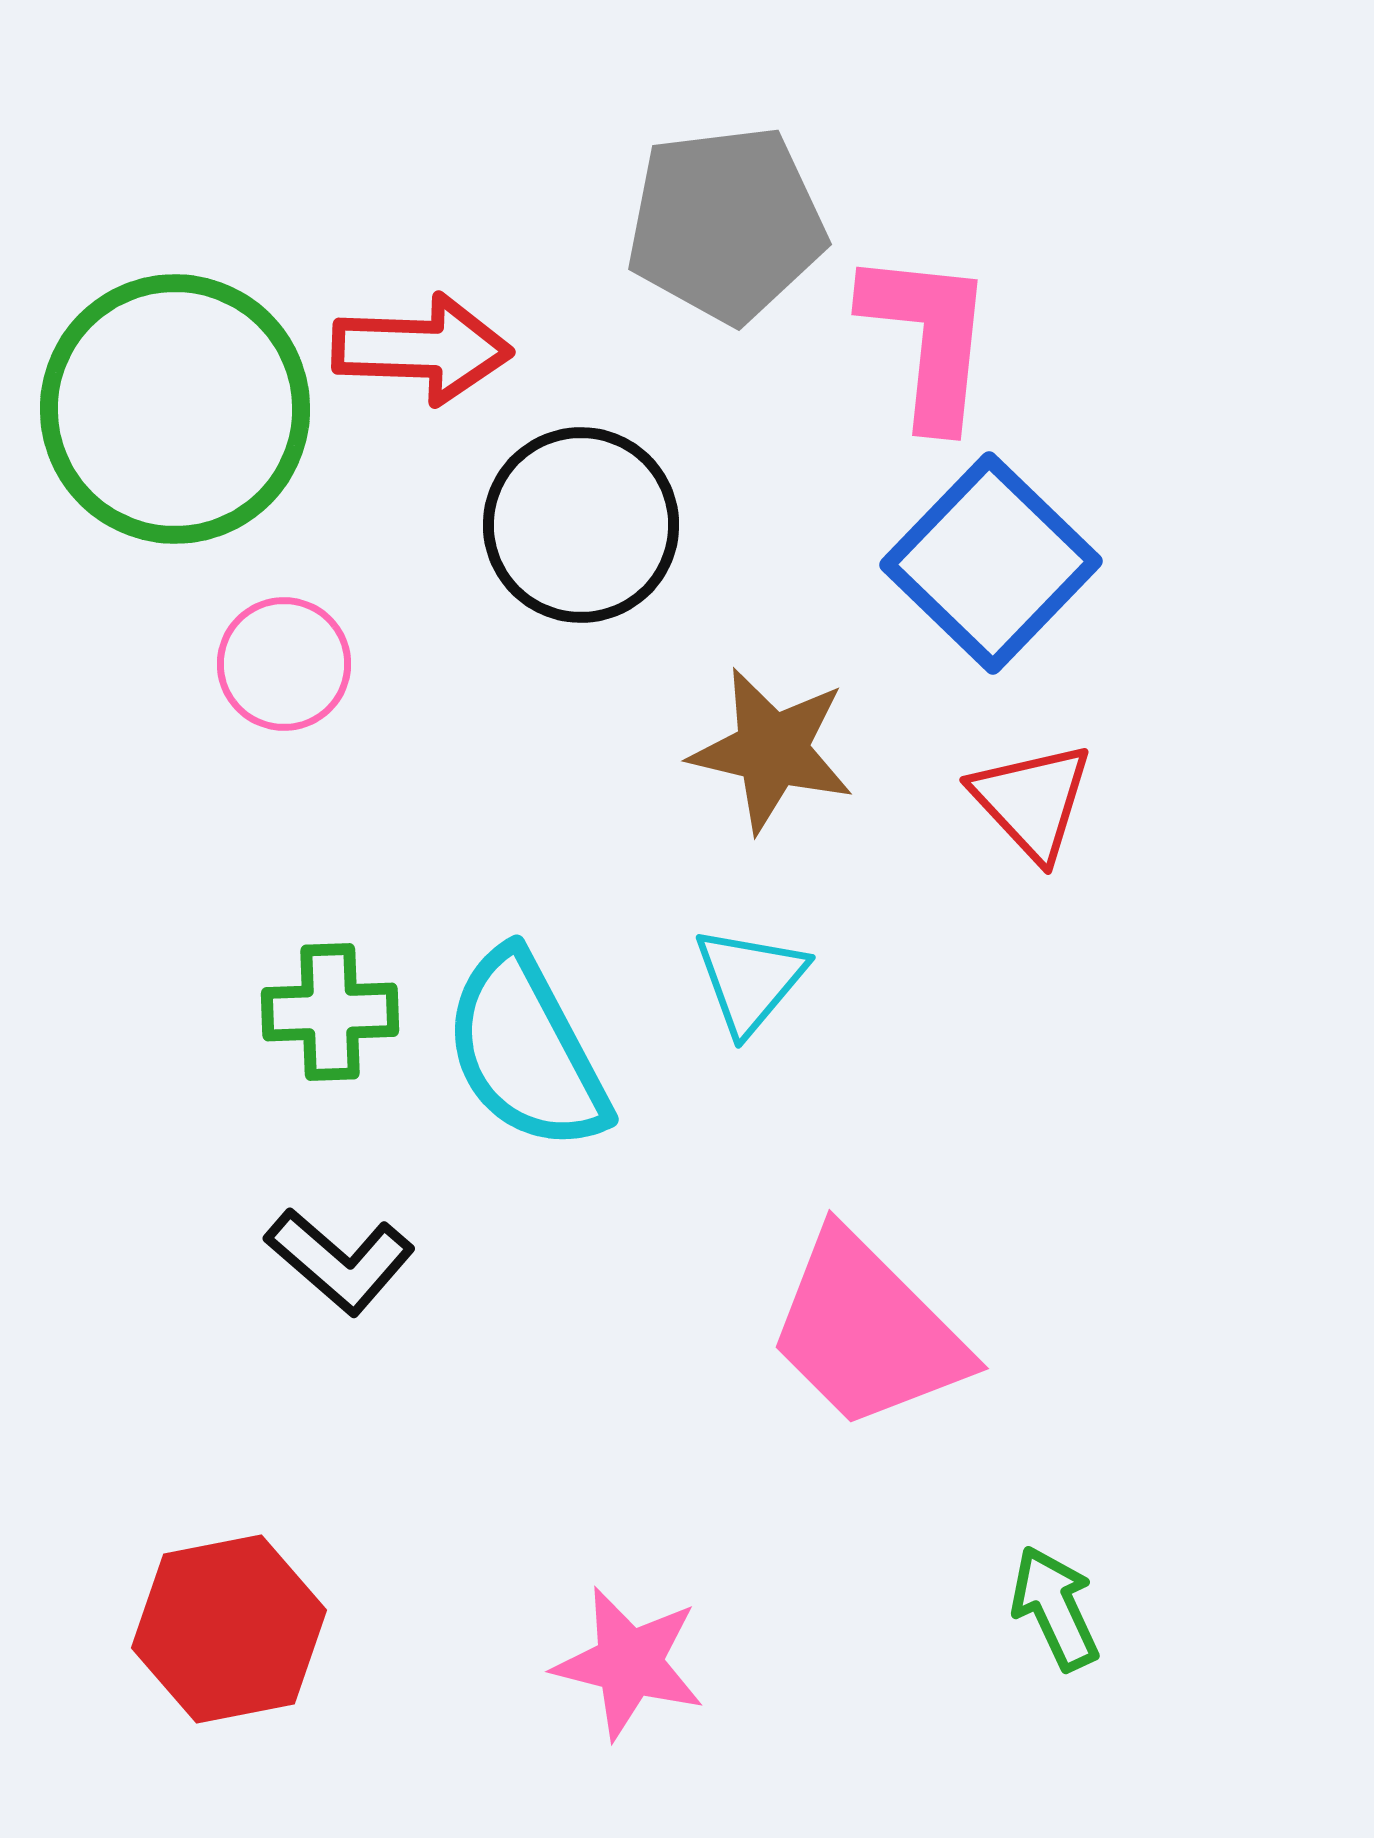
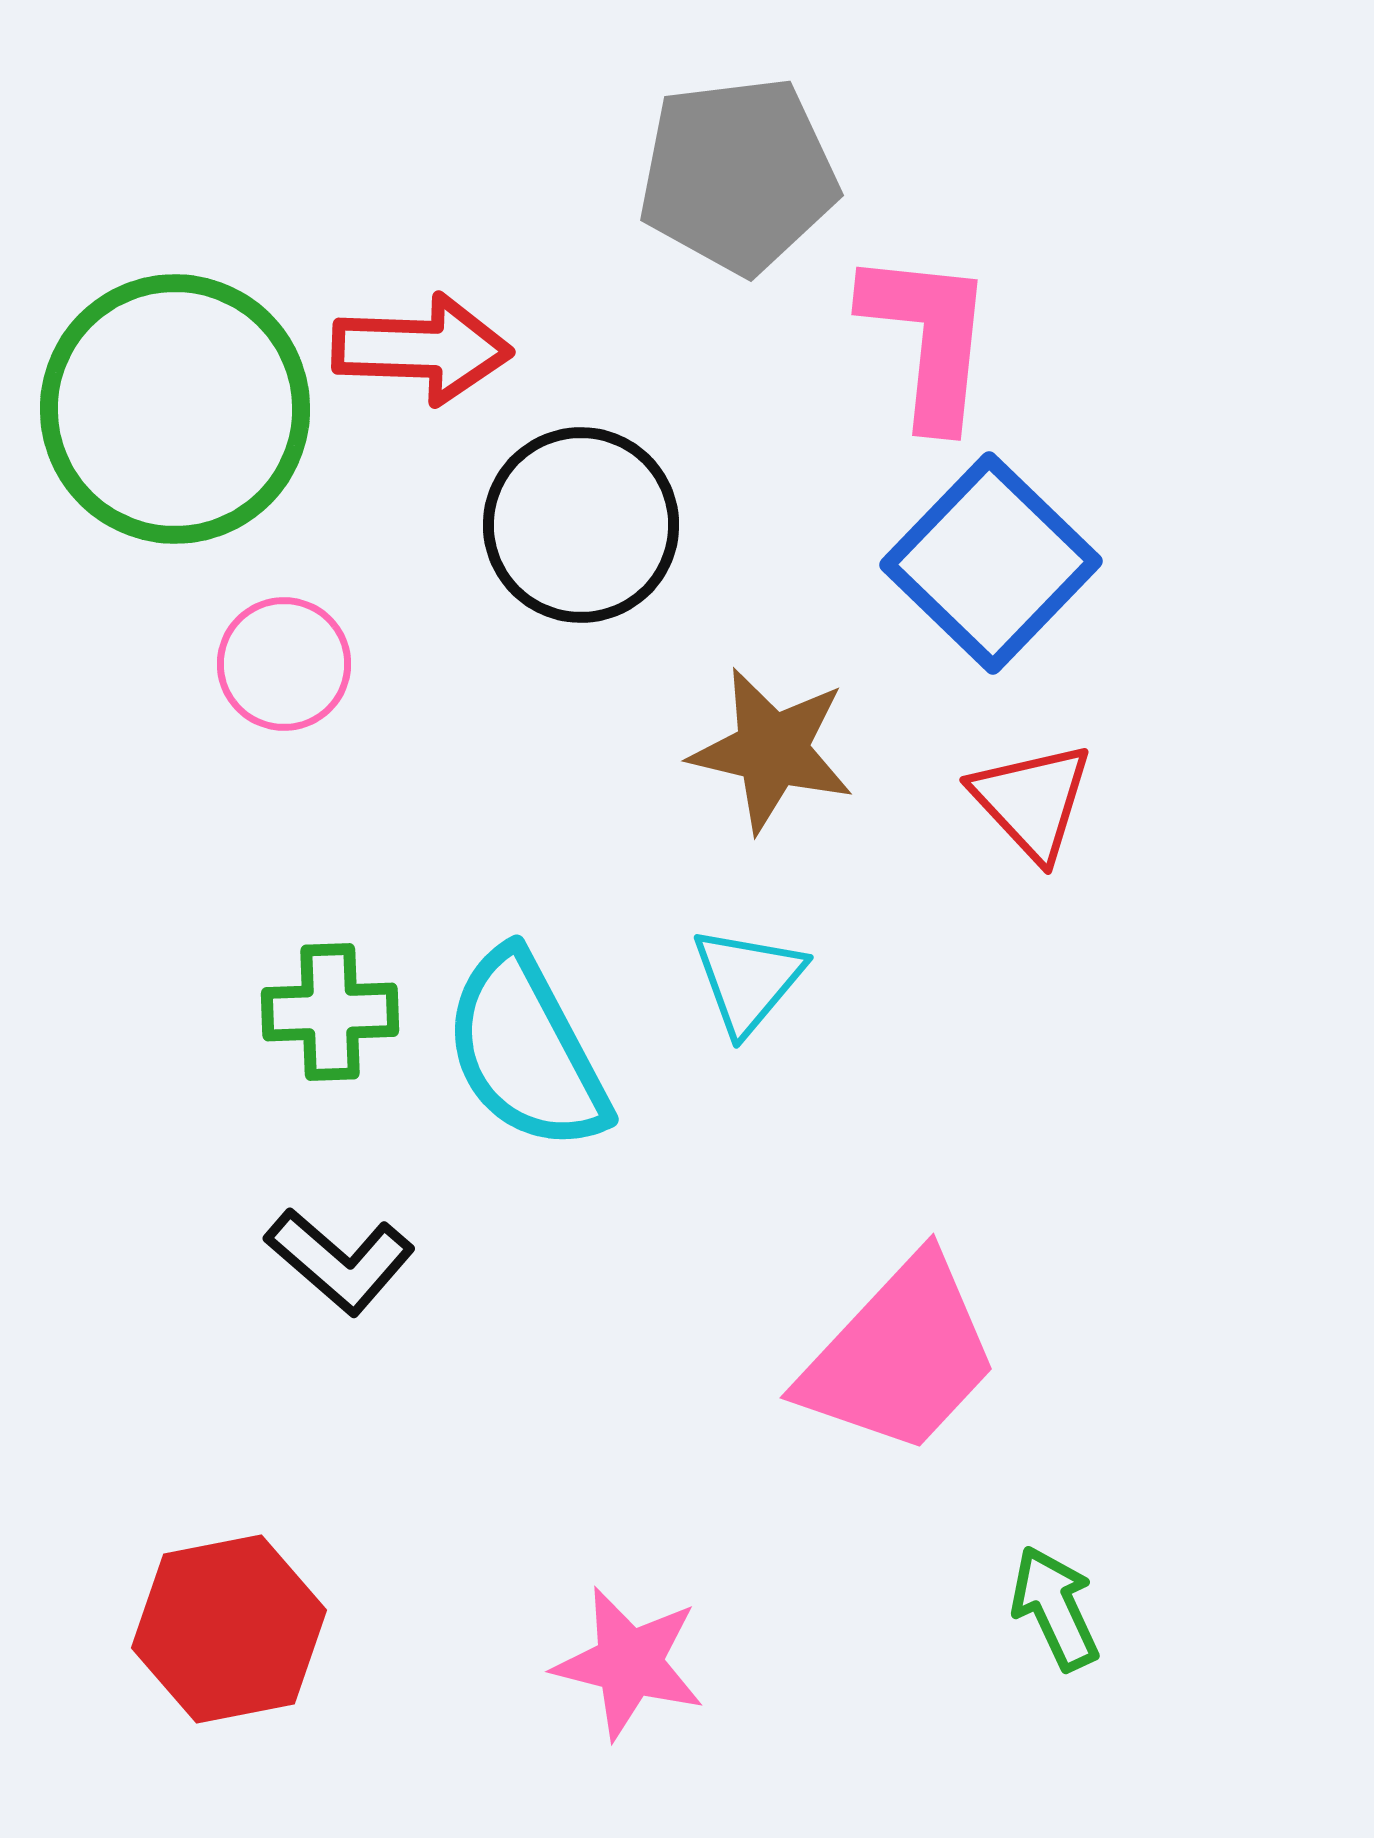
gray pentagon: moved 12 px right, 49 px up
cyan triangle: moved 2 px left
pink trapezoid: moved 33 px right, 25 px down; rotated 92 degrees counterclockwise
